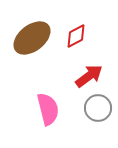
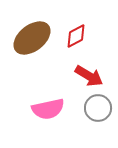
red arrow: rotated 68 degrees clockwise
pink semicircle: rotated 92 degrees clockwise
